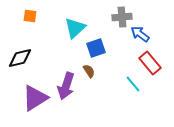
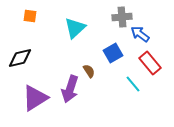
blue square: moved 17 px right, 5 px down; rotated 12 degrees counterclockwise
purple arrow: moved 4 px right, 3 px down
